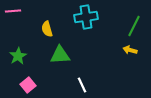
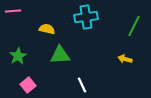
yellow semicircle: rotated 119 degrees clockwise
yellow arrow: moved 5 px left, 9 px down
